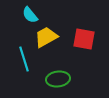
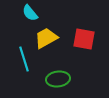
cyan semicircle: moved 2 px up
yellow trapezoid: moved 1 px down
